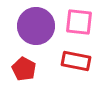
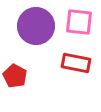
red rectangle: moved 2 px down
red pentagon: moved 9 px left, 7 px down
